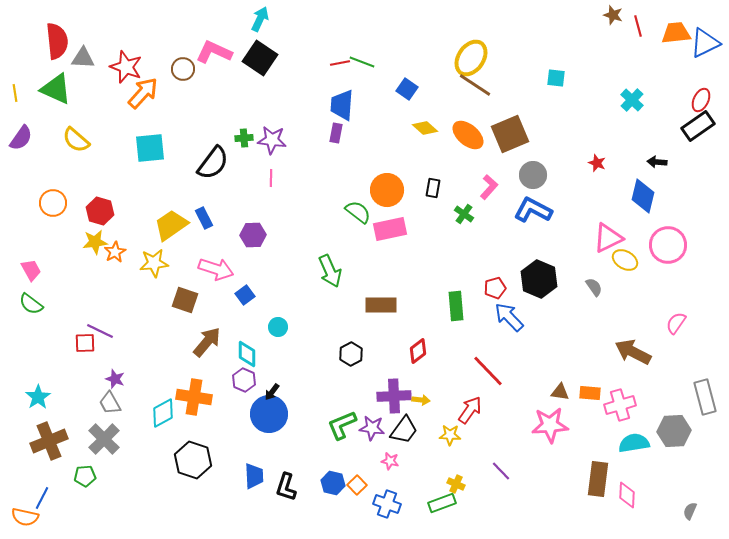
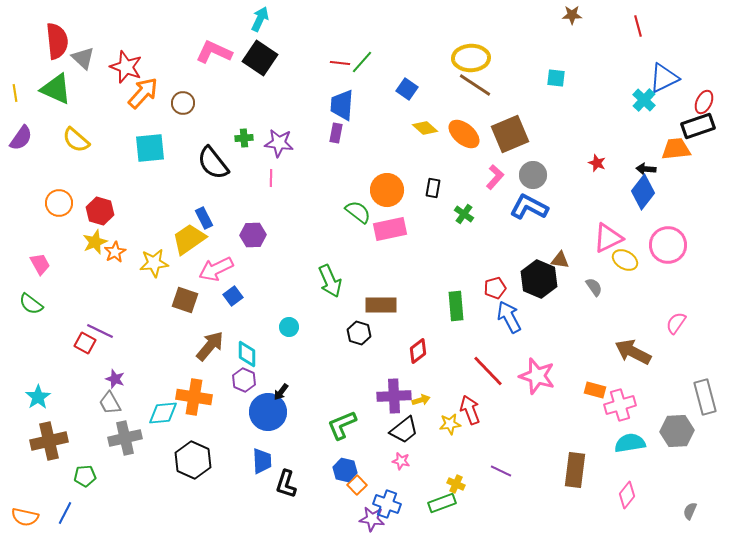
brown star at (613, 15): moved 41 px left; rotated 18 degrees counterclockwise
orange trapezoid at (676, 33): moved 116 px down
blue triangle at (705, 43): moved 41 px left, 35 px down
gray triangle at (83, 58): rotated 40 degrees clockwise
yellow ellipse at (471, 58): rotated 54 degrees clockwise
green line at (362, 62): rotated 70 degrees counterclockwise
red line at (340, 63): rotated 18 degrees clockwise
brown circle at (183, 69): moved 34 px down
cyan cross at (632, 100): moved 12 px right
red ellipse at (701, 100): moved 3 px right, 2 px down
black rectangle at (698, 126): rotated 16 degrees clockwise
orange ellipse at (468, 135): moved 4 px left, 1 px up
purple star at (272, 140): moved 7 px right, 3 px down
black arrow at (657, 162): moved 11 px left, 7 px down
black semicircle at (213, 163): rotated 105 degrees clockwise
pink L-shape at (489, 187): moved 6 px right, 10 px up
blue diamond at (643, 196): moved 4 px up; rotated 24 degrees clockwise
orange circle at (53, 203): moved 6 px right
blue L-shape at (533, 210): moved 4 px left, 3 px up
yellow trapezoid at (171, 225): moved 18 px right, 14 px down
yellow star at (95, 242): rotated 15 degrees counterclockwise
pink arrow at (216, 269): rotated 136 degrees clockwise
pink trapezoid at (31, 270): moved 9 px right, 6 px up
green arrow at (330, 271): moved 10 px down
blue square at (245, 295): moved 12 px left, 1 px down
blue arrow at (509, 317): rotated 16 degrees clockwise
cyan circle at (278, 327): moved 11 px right
brown arrow at (207, 342): moved 3 px right, 4 px down
red square at (85, 343): rotated 30 degrees clockwise
black hexagon at (351, 354): moved 8 px right, 21 px up; rotated 15 degrees counterclockwise
black arrow at (272, 392): moved 9 px right
brown triangle at (560, 392): moved 132 px up
orange rectangle at (590, 393): moved 5 px right, 3 px up; rotated 10 degrees clockwise
yellow arrow at (421, 400): rotated 24 degrees counterclockwise
red arrow at (470, 410): rotated 56 degrees counterclockwise
cyan diamond at (163, 413): rotated 24 degrees clockwise
blue circle at (269, 414): moved 1 px left, 2 px up
pink star at (550, 425): moved 13 px left, 49 px up; rotated 21 degrees clockwise
purple star at (372, 428): moved 91 px down
black trapezoid at (404, 430): rotated 16 degrees clockwise
gray hexagon at (674, 431): moved 3 px right
yellow star at (450, 435): moved 11 px up; rotated 10 degrees counterclockwise
gray cross at (104, 439): moved 21 px right, 1 px up; rotated 32 degrees clockwise
brown cross at (49, 441): rotated 9 degrees clockwise
cyan semicircle at (634, 443): moved 4 px left
black hexagon at (193, 460): rotated 6 degrees clockwise
pink star at (390, 461): moved 11 px right
purple line at (501, 471): rotated 20 degrees counterclockwise
blue trapezoid at (254, 476): moved 8 px right, 15 px up
brown rectangle at (598, 479): moved 23 px left, 9 px up
blue hexagon at (333, 483): moved 12 px right, 13 px up
black L-shape at (286, 487): moved 3 px up
pink diamond at (627, 495): rotated 36 degrees clockwise
blue line at (42, 498): moved 23 px right, 15 px down
